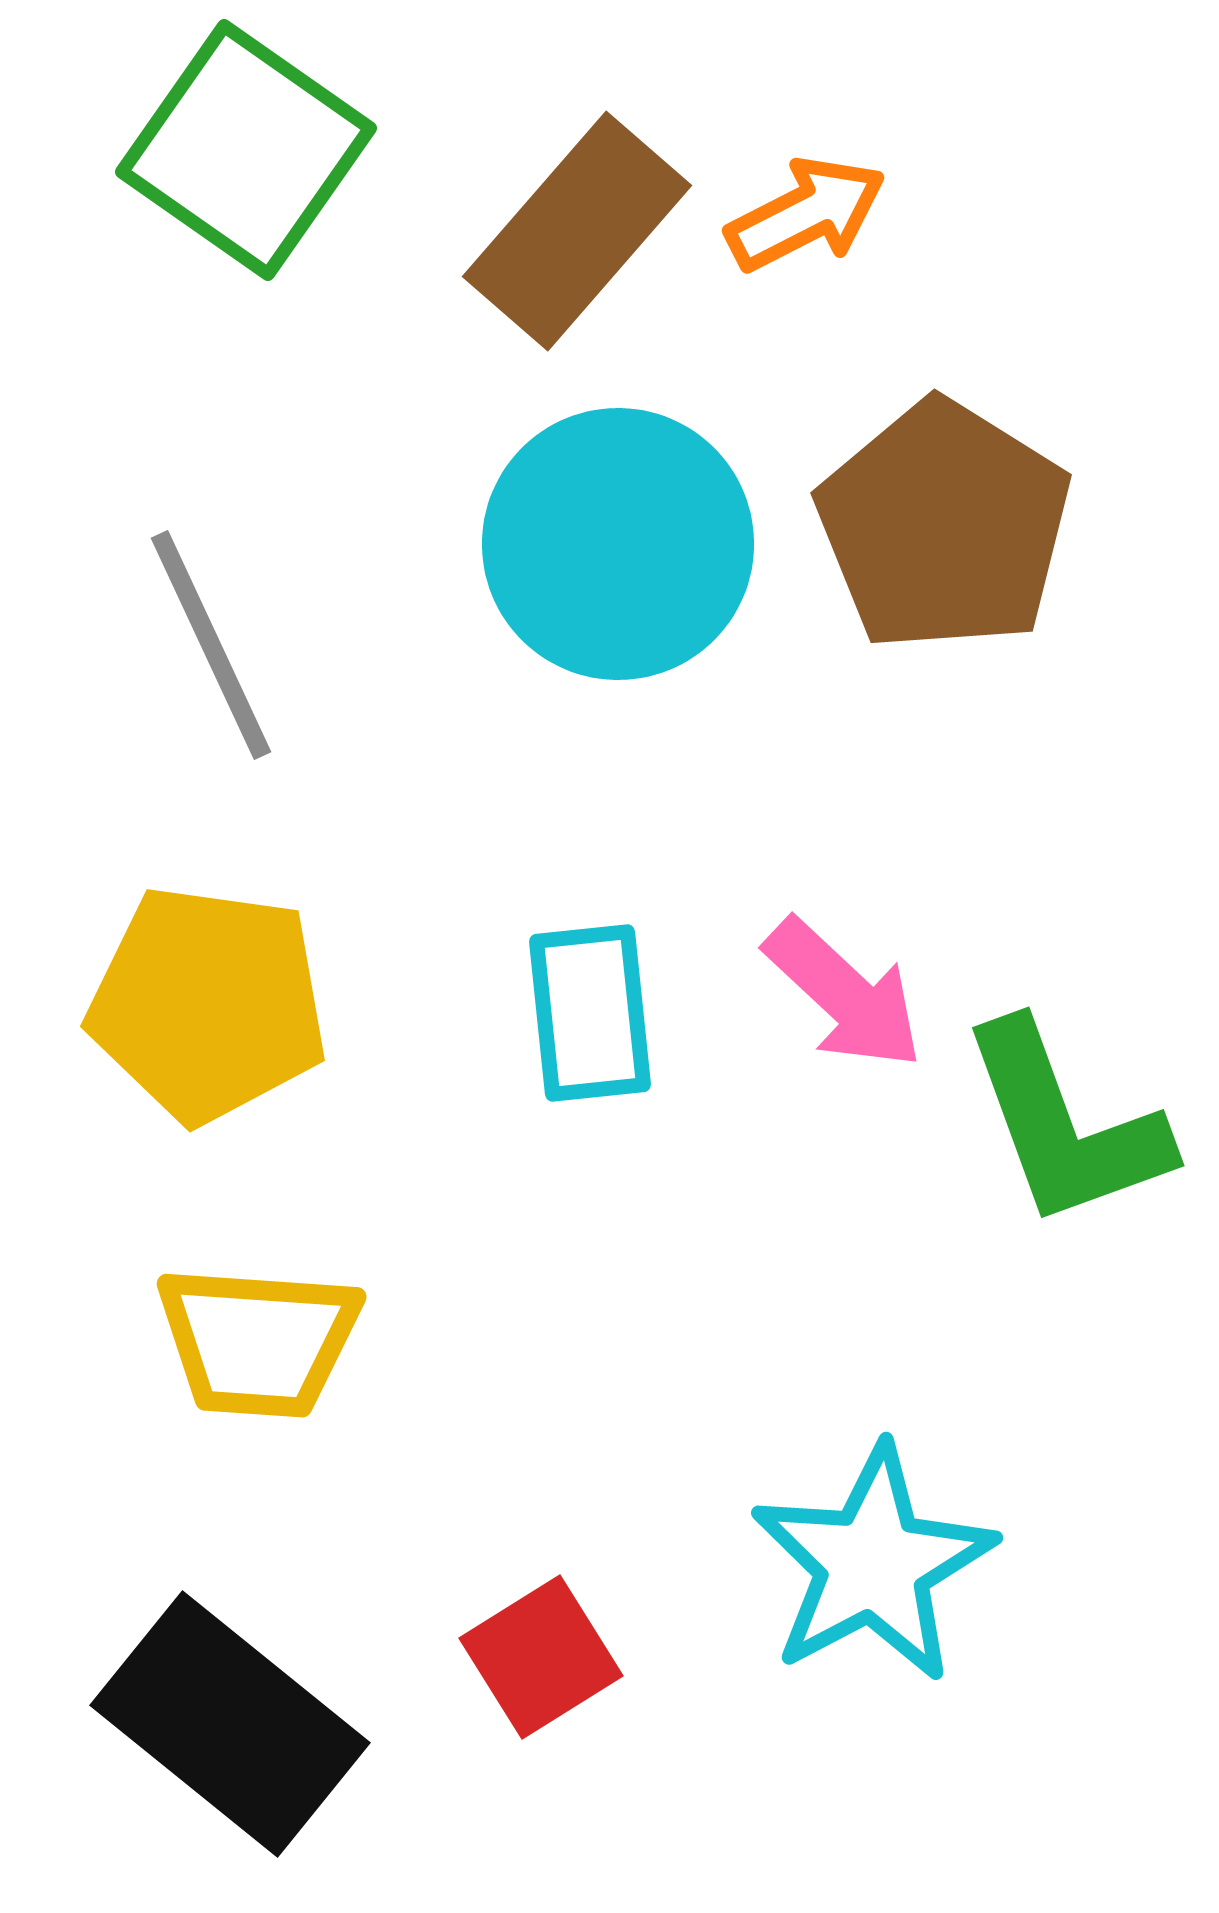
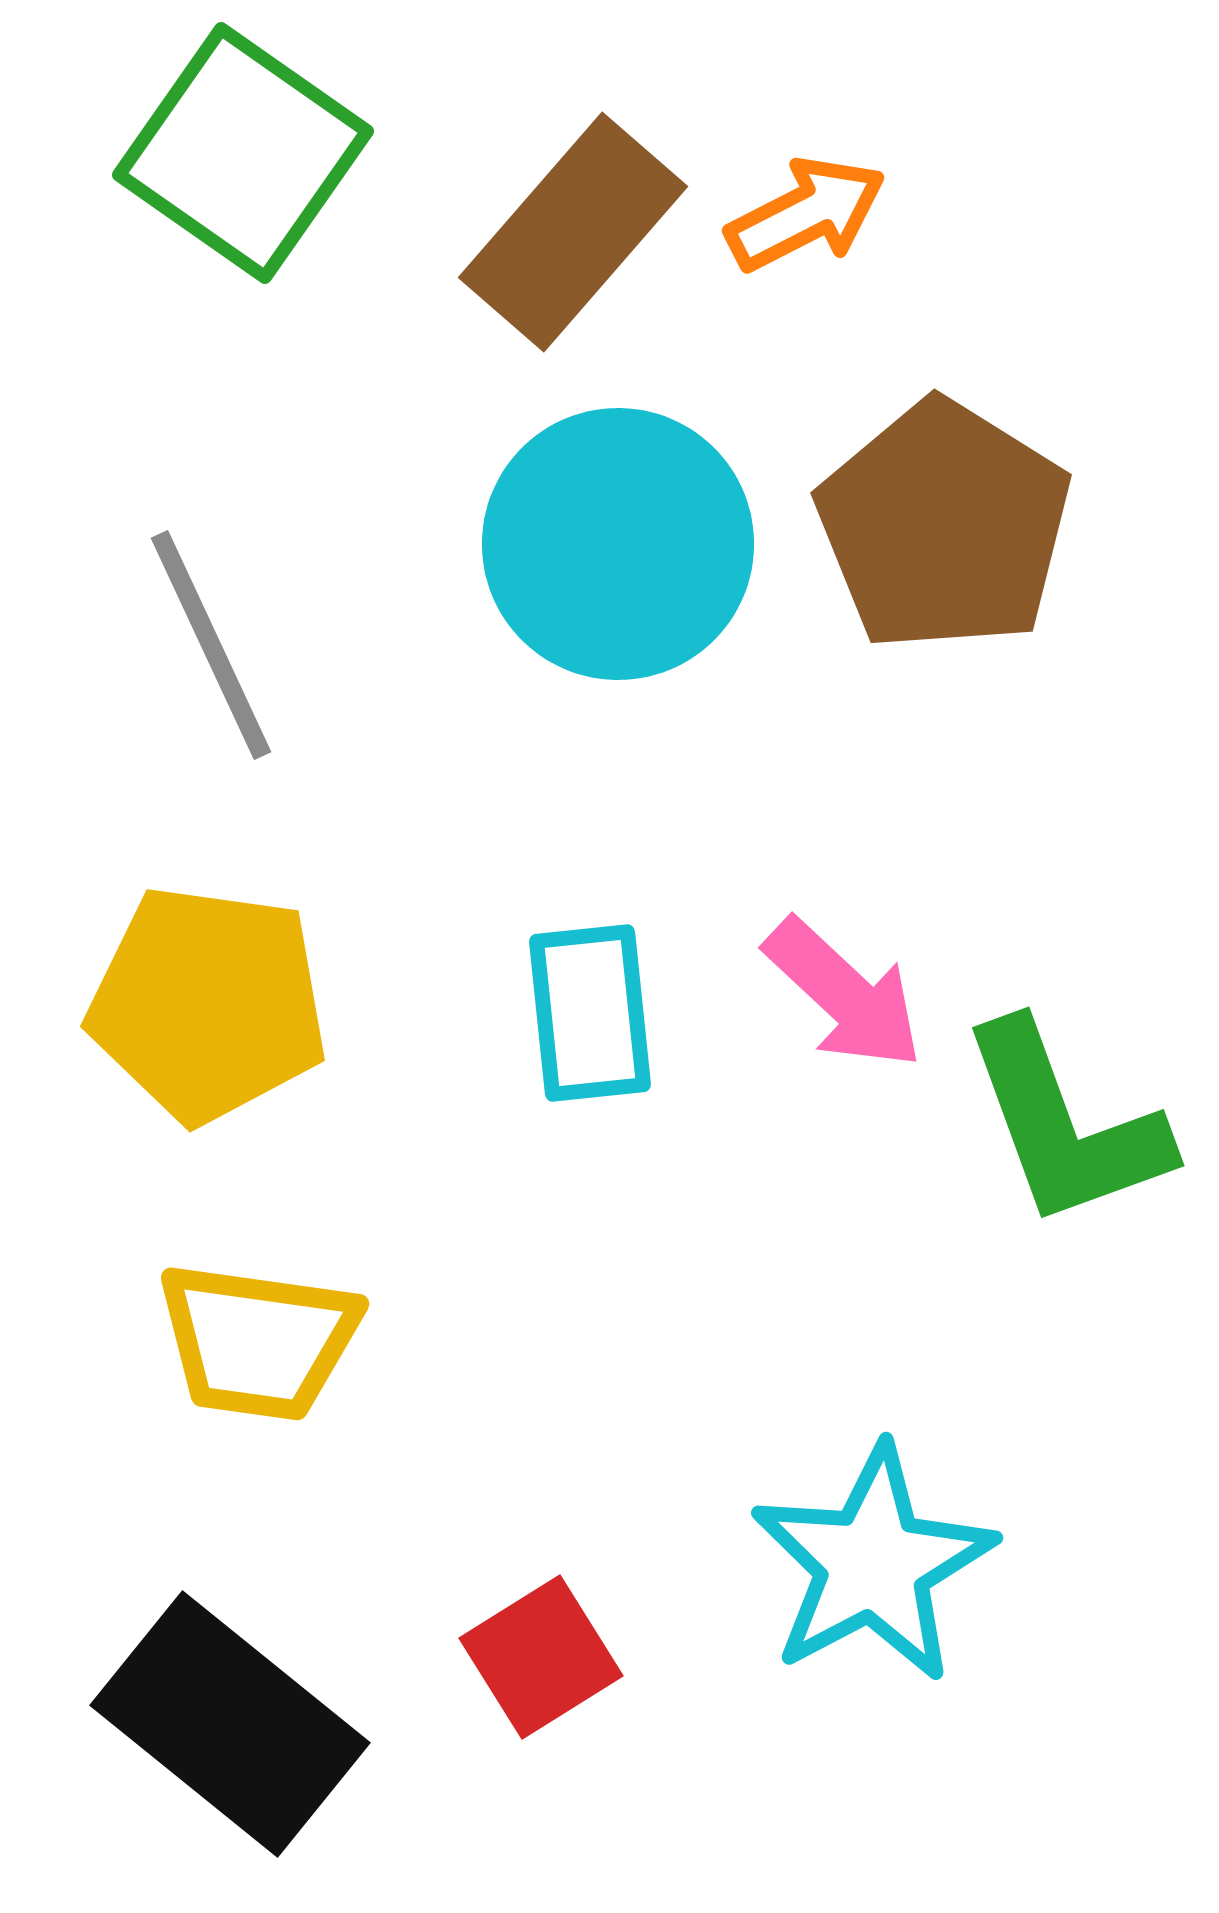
green square: moved 3 px left, 3 px down
brown rectangle: moved 4 px left, 1 px down
yellow trapezoid: rotated 4 degrees clockwise
